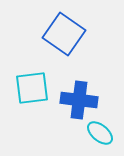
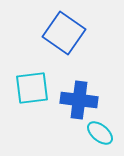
blue square: moved 1 px up
